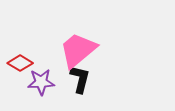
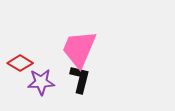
pink trapezoid: moved 1 px right, 1 px up; rotated 27 degrees counterclockwise
